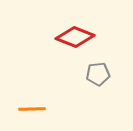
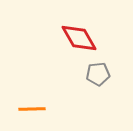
red diamond: moved 4 px right, 1 px down; rotated 39 degrees clockwise
